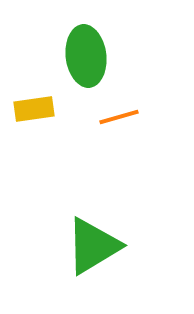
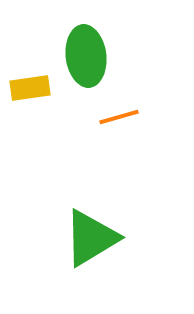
yellow rectangle: moved 4 px left, 21 px up
green triangle: moved 2 px left, 8 px up
